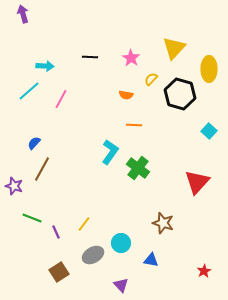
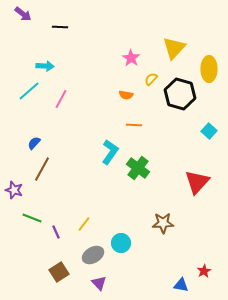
purple arrow: rotated 144 degrees clockwise
black line: moved 30 px left, 30 px up
purple star: moved 4 px down
brown star: rotated 20 degrees counterclockwise
blue triangle: moved 30 px right, 25 px down
purple triangle: moved 22 px left, 2 px up
